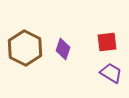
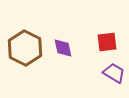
purple diamond: moved 1 px up; rotated 30 degrees counterclockwise
purple trapezoid: moved 3 px right
